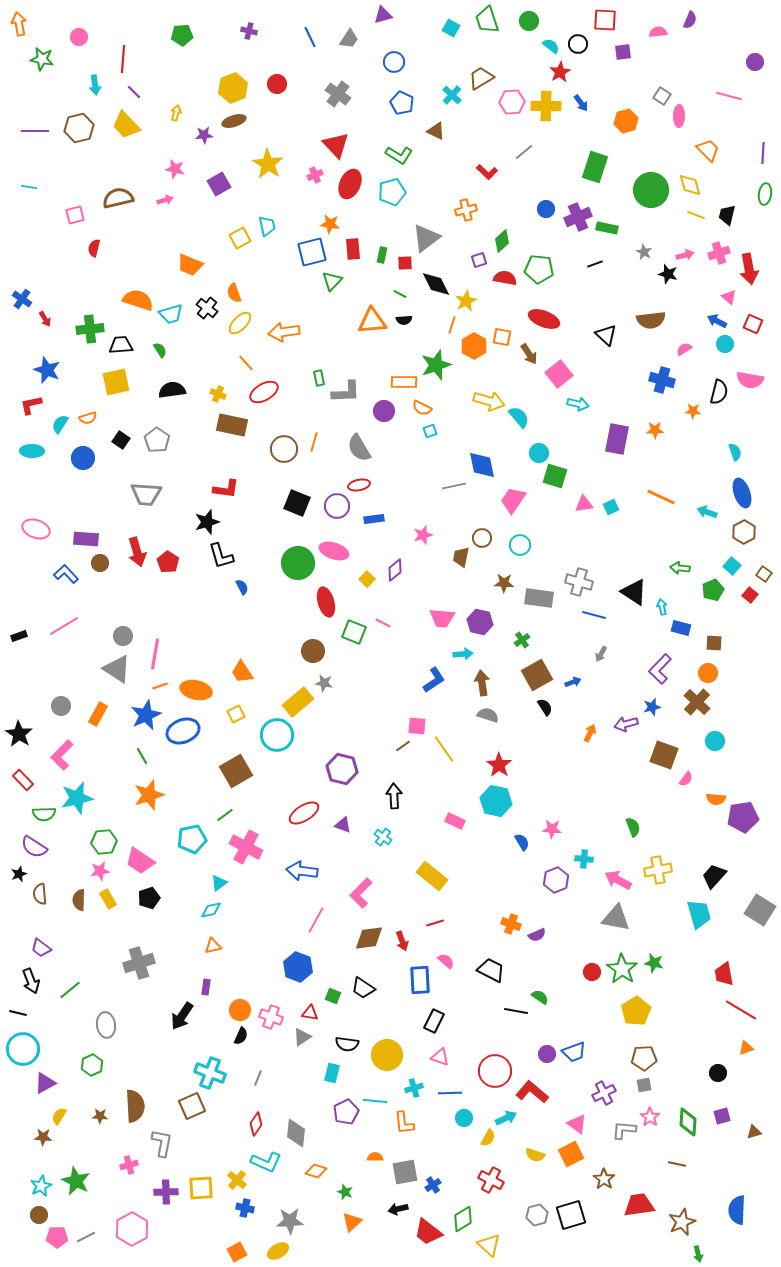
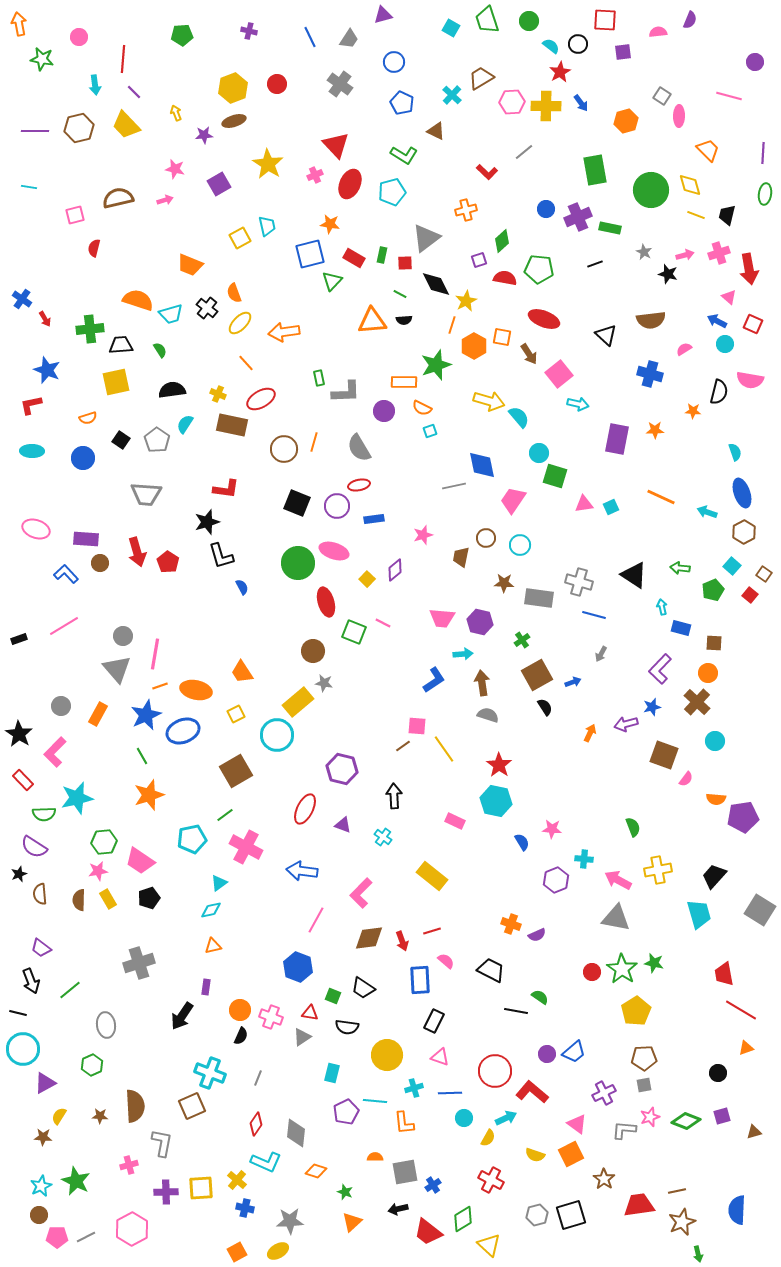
gray cross at (338, 94): moved 2 px right, 10 px up
yellow arrow at (176, 113): rotated 35 degrees counterclockwise
green L-shape at (399, 155): moved 5 px right
green rectangle at (595, 167): moved 3 px down; rotated 28 degrees counterclockwise
green rectangle at (607, 228): moved 3 px right
red rectangle at (353, 249): moved 1 px right, 9 px down; rotated 55 degrees counterclockwise
blue square at (312, 252): moved 2 px left, 2 px down
blue cross at (662, 380): moved 12 px left, 6 px up
red ellipse at (264, 392): moved 3 px left, 7 px down
cyan semicircle at (60, 424): moved 125 px right
brown circle at (482, 538): moved 4 px right
black triangle at (634, 592): moved 17 px up
black rectangle at (19, 636): moved 3 px down
gray triangle at (117, 669): rotated 16 degrees clockwise
pink L-shape at (62, 755): moved 7 px left, 3 px up
red ellipse at (304, 813): moved 1 px right, 4 px up; rotated 32 degrees counterclockwise
pink star at (100, 871): moved 2 px left
red line at (435, 923): moved 3 px left, 8 px down
black semicircle at (347, 1044): moved 17 px up
blue trapezoid at (574, 1052): rotated 20 degrees counterclockwise
pink star at (650, 1117): rotated 18 degrees clockwise
green diamond at (688, 1122): moved 2 px left, 1 px up; rotated 72 degrees counterclockwise
brown line at (677, 1164): moved 27 px down; rotated 24 degrees counterclockwise
